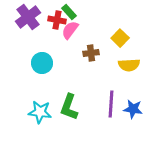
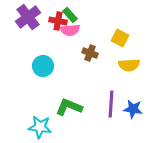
green rectangle: moved 1 px right, 3 px down
red cross: moved 1 px right, 1 px down
pink semicircle: rotated 132 degrees counterclockwise
yellow square: rotated 18 degrees counterclockwise
brown cross: moved 1 px left; rotated 28 degrees clockwise
cyan circle: moved 1 px right, 3 px down
green L-shape: rotated 92 degrees clockwise
cyan star: moved 15 px down
